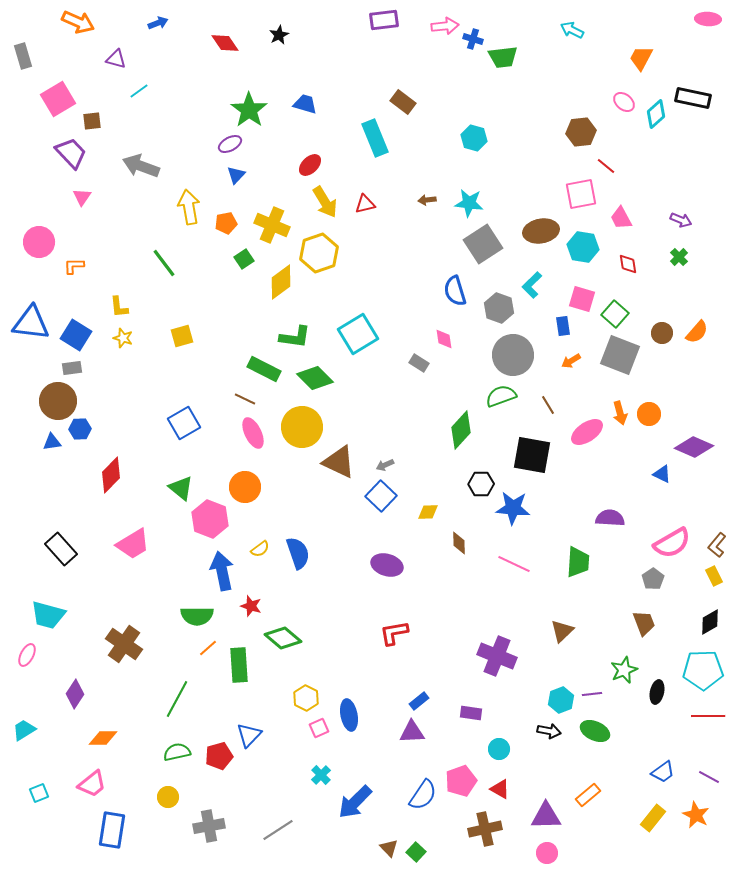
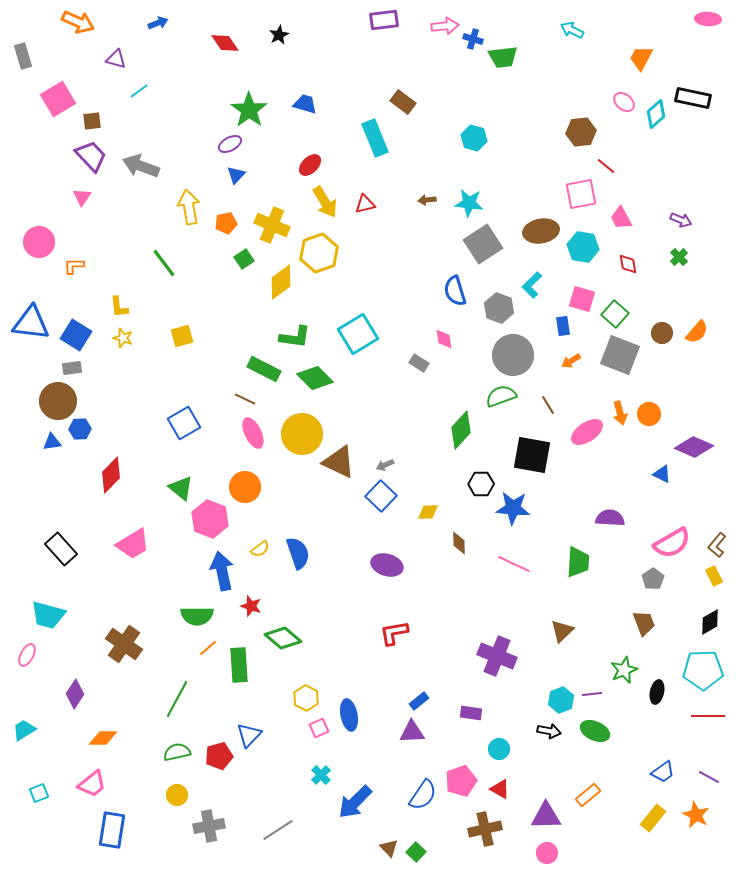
purple trapezoid at (71, 153): moved 20 px right, 3 px down
yellow circle at (302, 427): moved 7 px down
yellow circle at (168, 797): moved 9 px right, 2 px up
